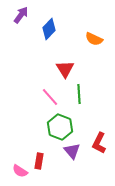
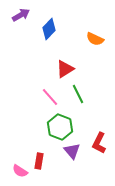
purple arrow: rotated 24 degrees clockwise
orange semicircle: moved 1 px right
red triangle: rotated 30 degrees clockwise
green line: moved 1 px left; rotated 24 degrees counterclockwise
